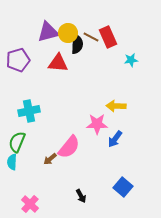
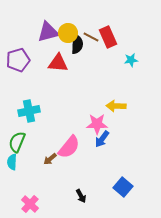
blue arrow: moved 13 px left
